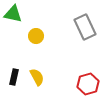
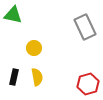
green triangle: moved 1 px down
yellow circle: moved 2 px left, 12 px down
yellow semicircle: rotated 18 degrees clockwise
